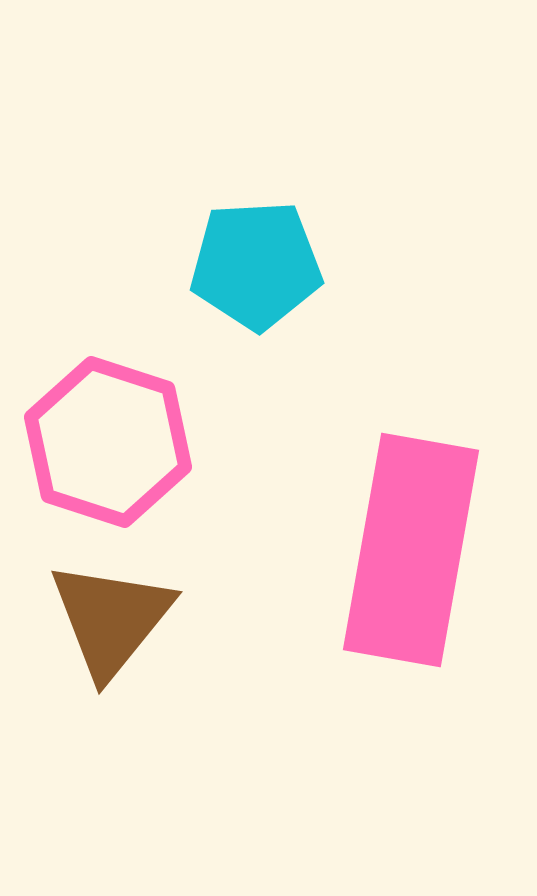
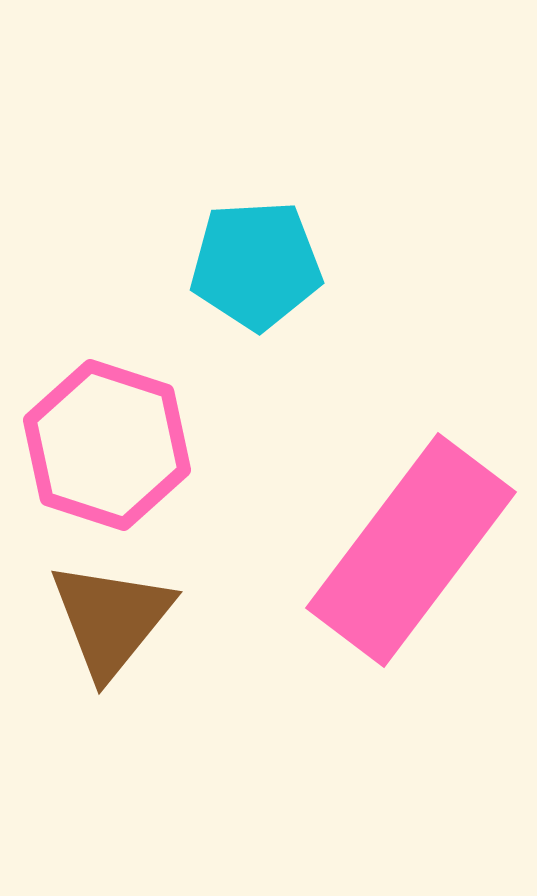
pink hexagon: moved 1 px left, 3 px down
pink rectangle: rotated 27 degrees clockwise
